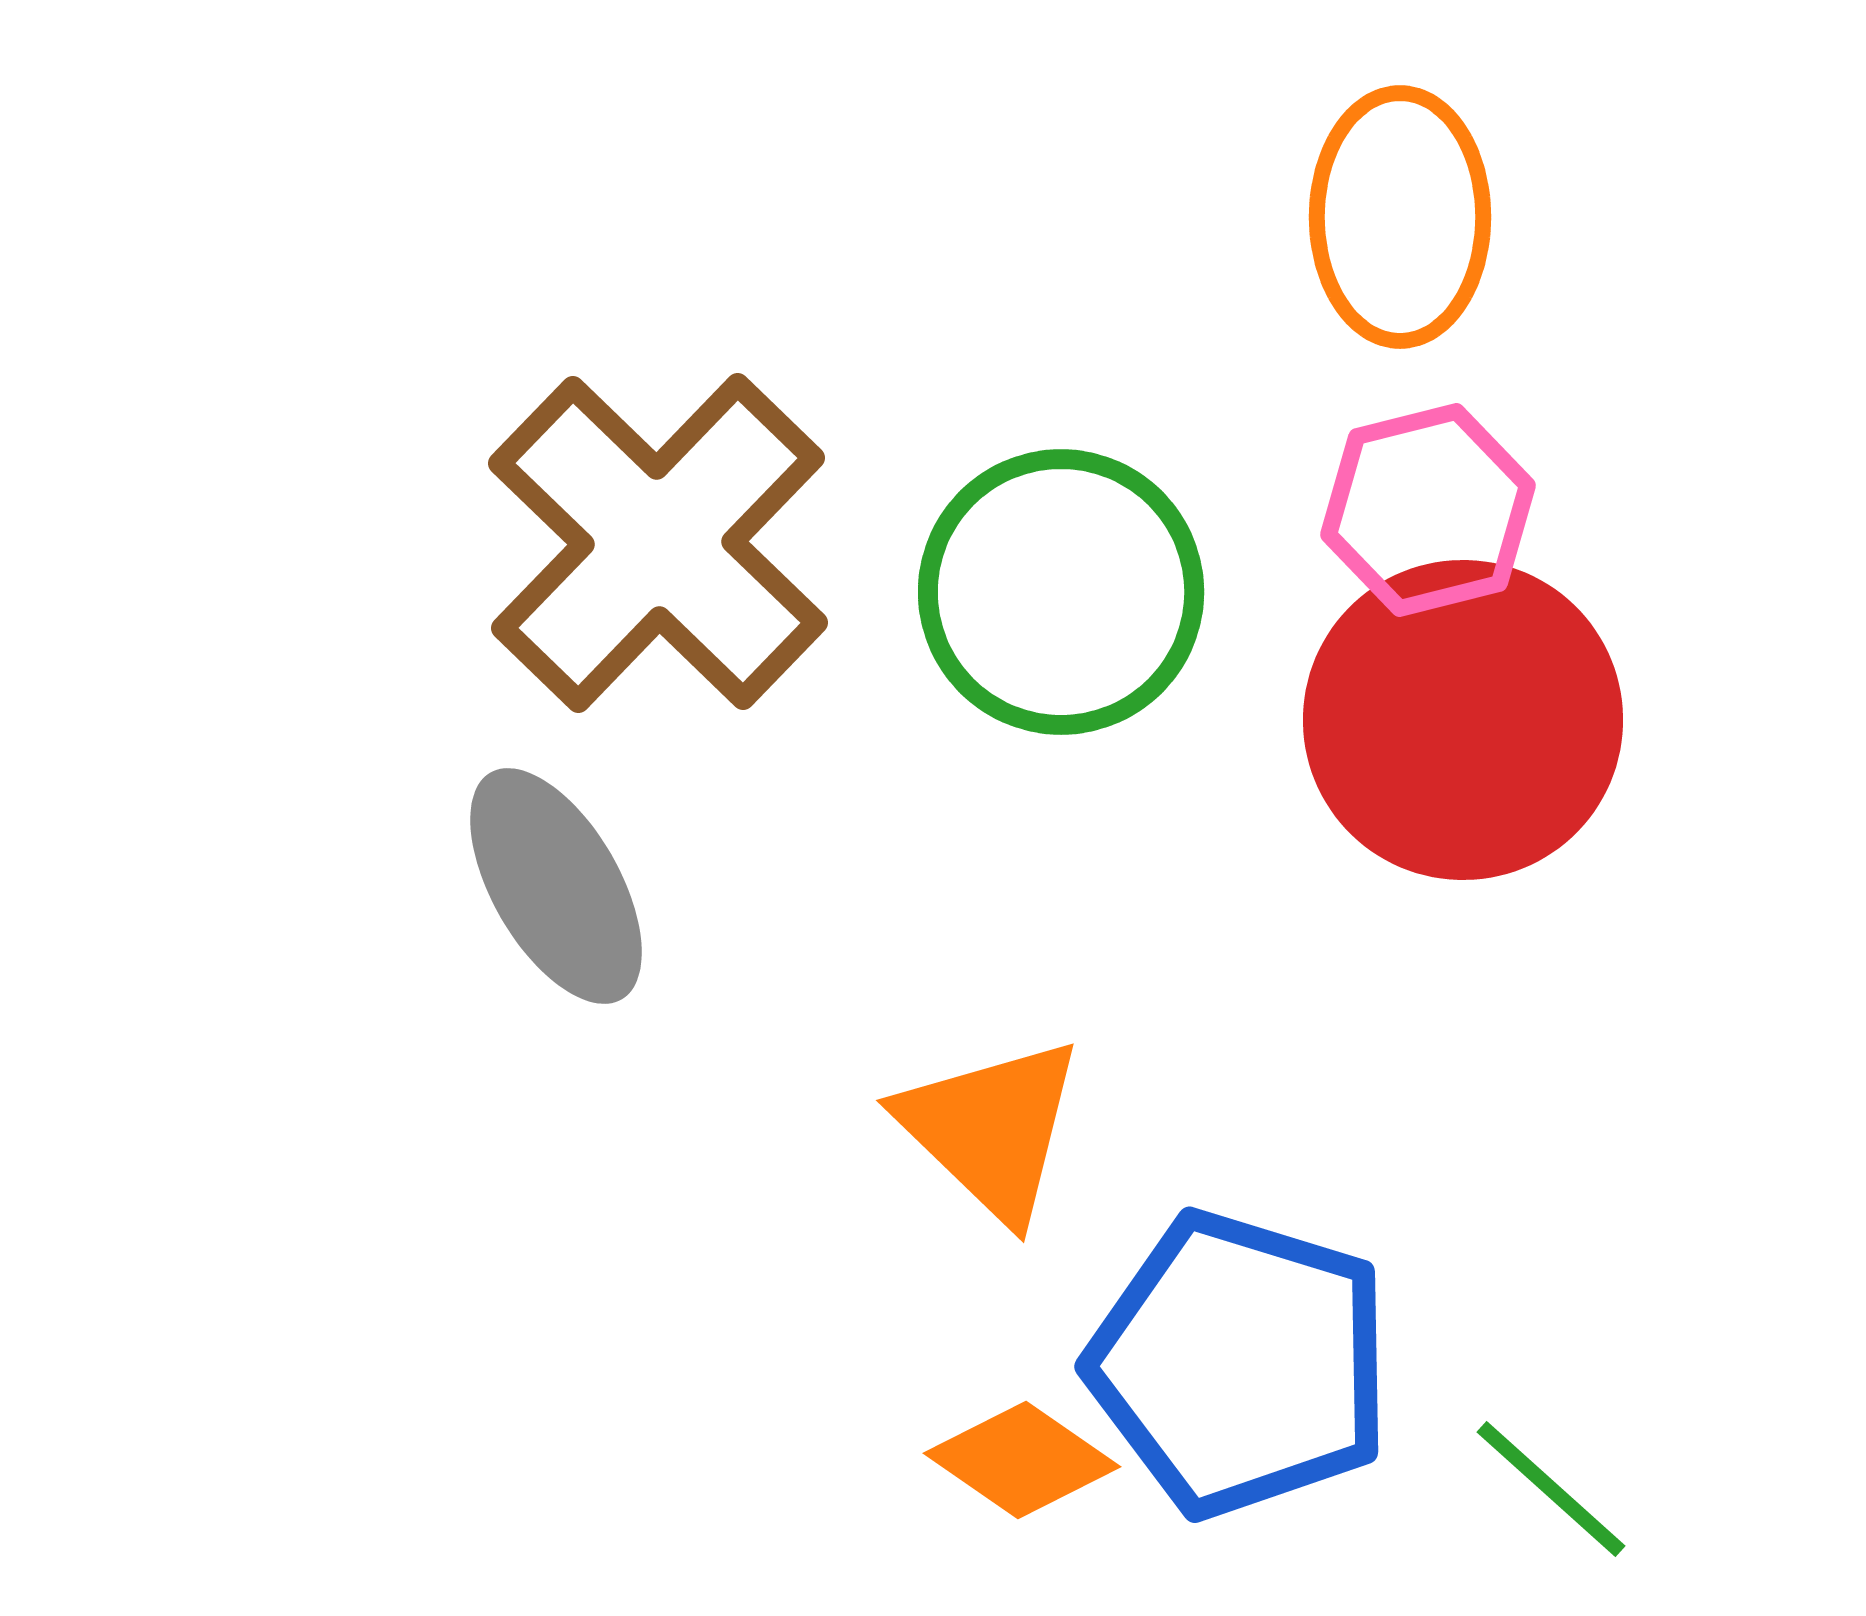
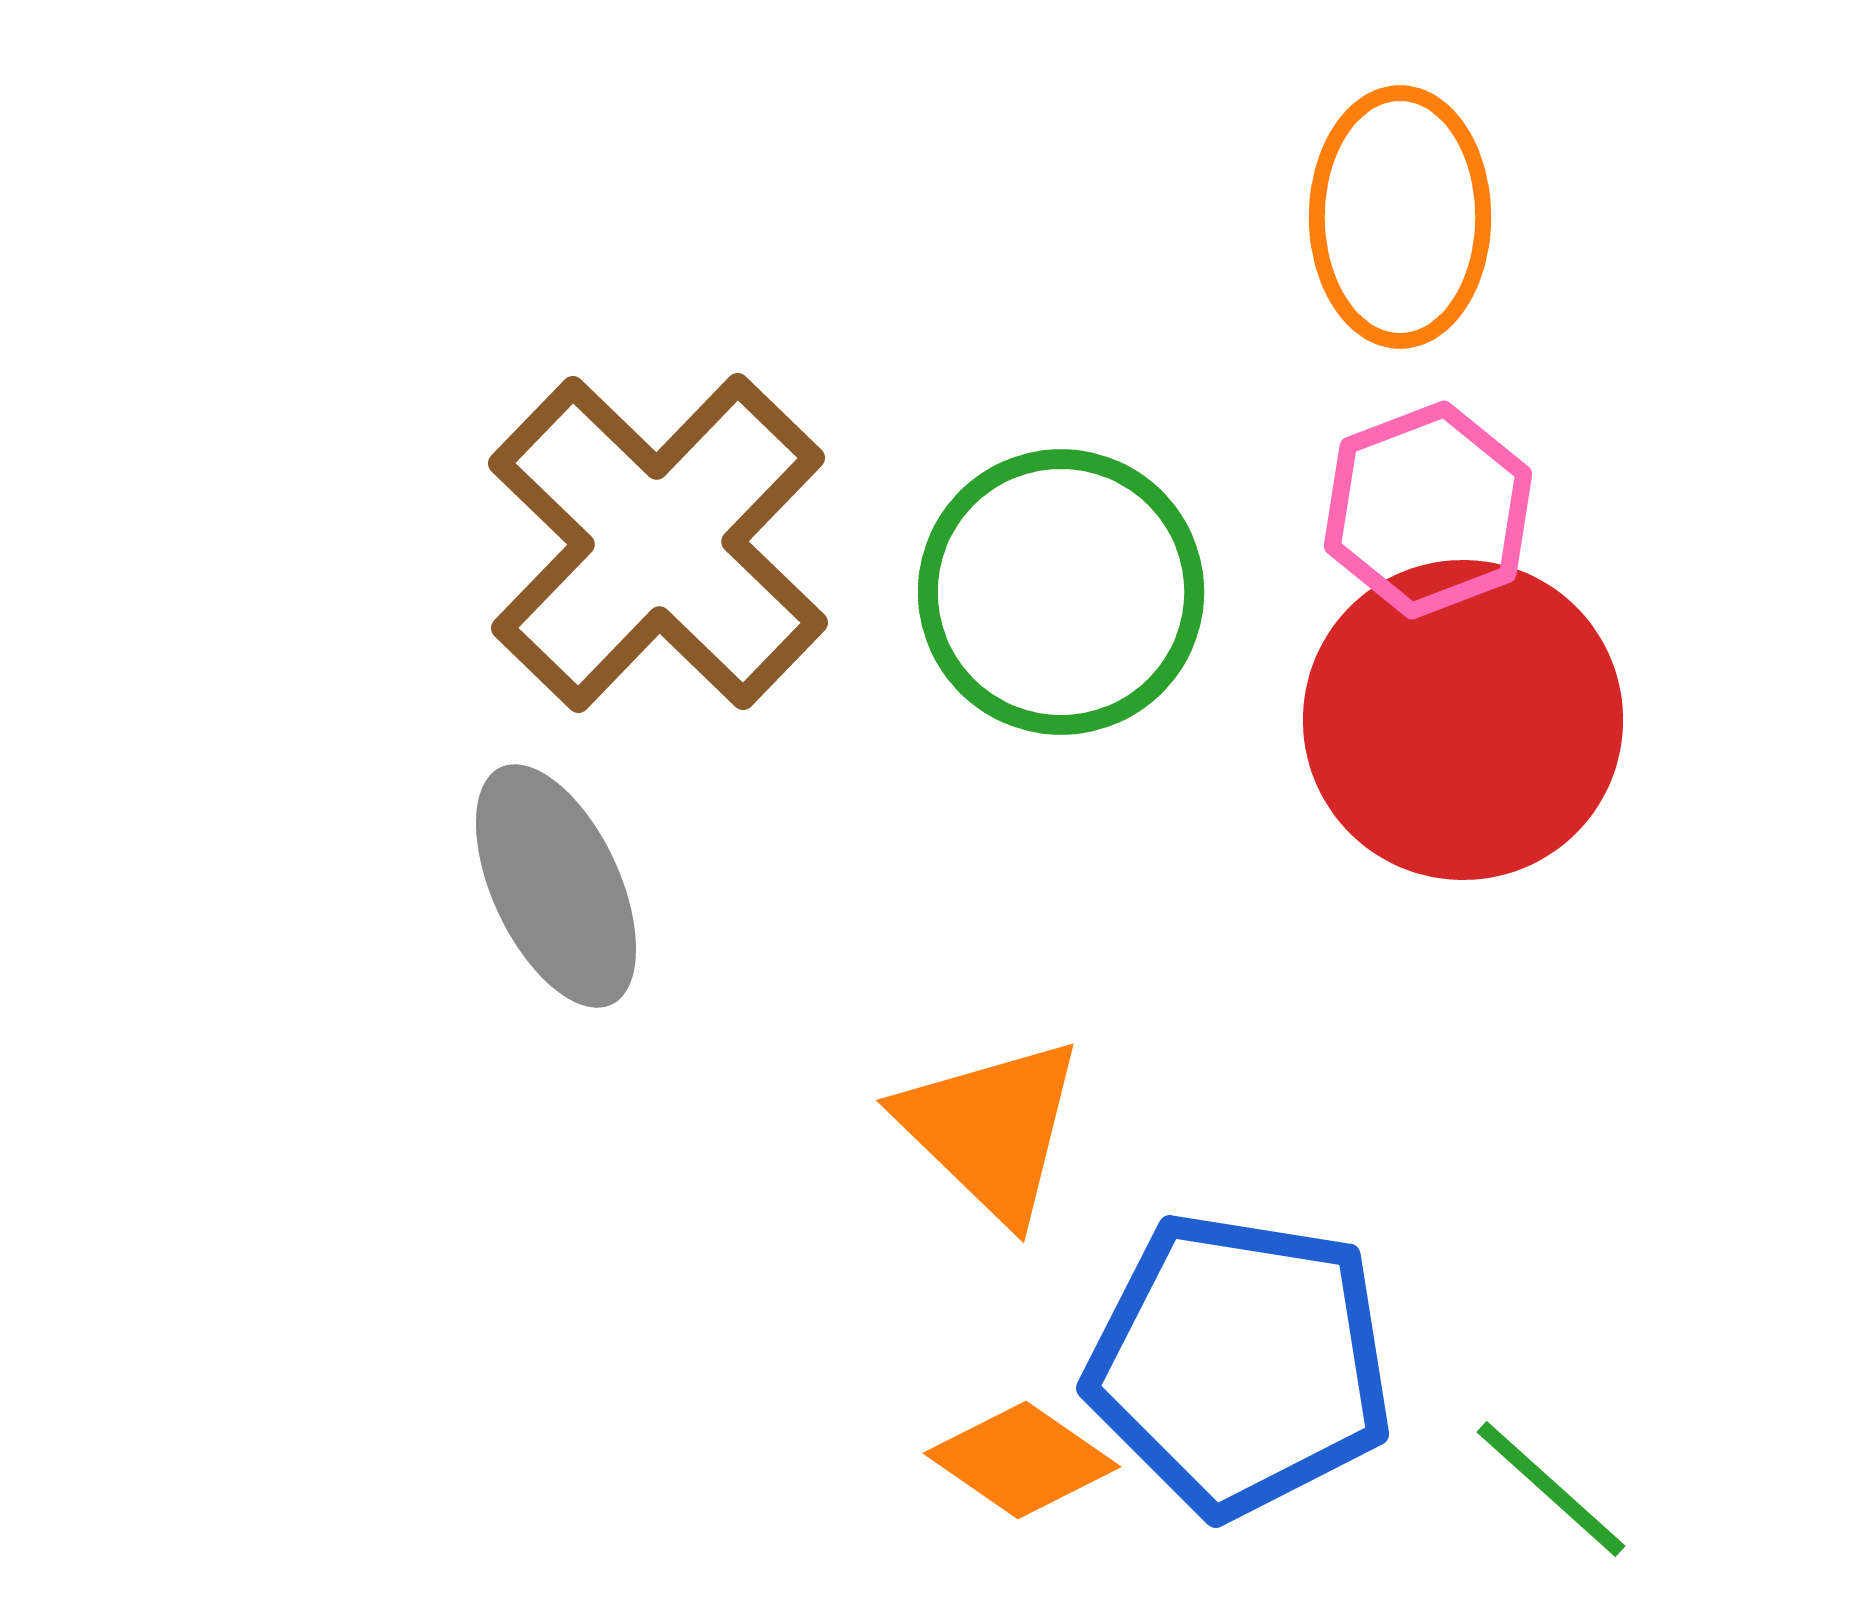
pink hexagon: rotated 7 degrees counterclockwise
gray ellipse: rotated 5 degrees clockwise
blue pentagon: rotated 8 degrees counterclockwise
